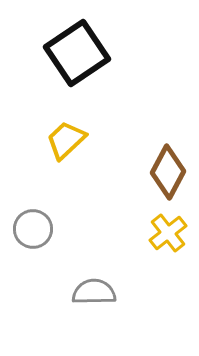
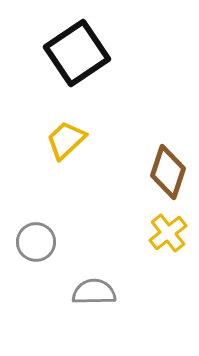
brown diamond: rotated 10 degrees counterclockwise
gray circle: moved 3 px right, 13 px down
